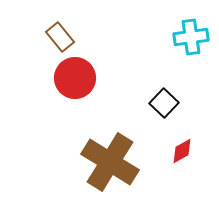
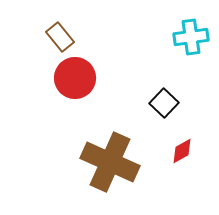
brown cross: rotated 8 degrees counterclockwise
